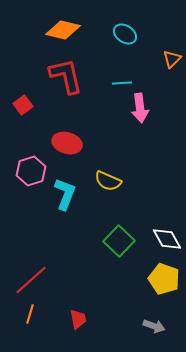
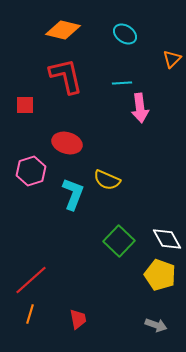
red square: moved 2 px right; rotated 36 degrees clockwise
yellow semicircle: moved 1 px left, 1 px up
cyan L-shape: moved 8 px right
yellow pentagon: moved 4 px left, 4 px up
gray arrow: moved 2 px right, 1 px up
